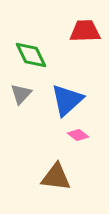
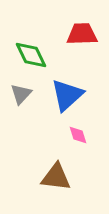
red trapezoid: moved 3 px left, 3 px down
blue triangle: moved 5 px up
pink diamond: rotated 35 degrees clockwise
